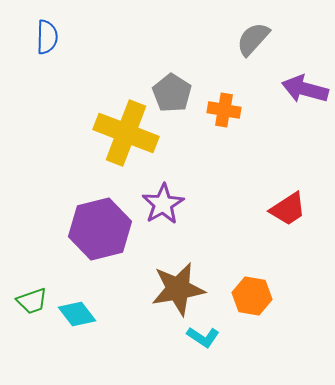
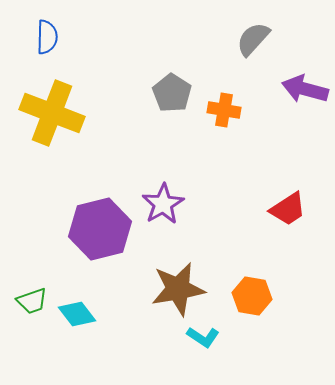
yellow cross: moved 74 px left, 20 px up
